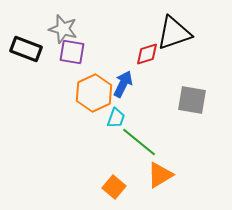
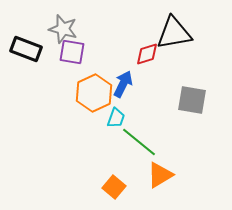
black triangle: rotated 9 degrees clockwise
